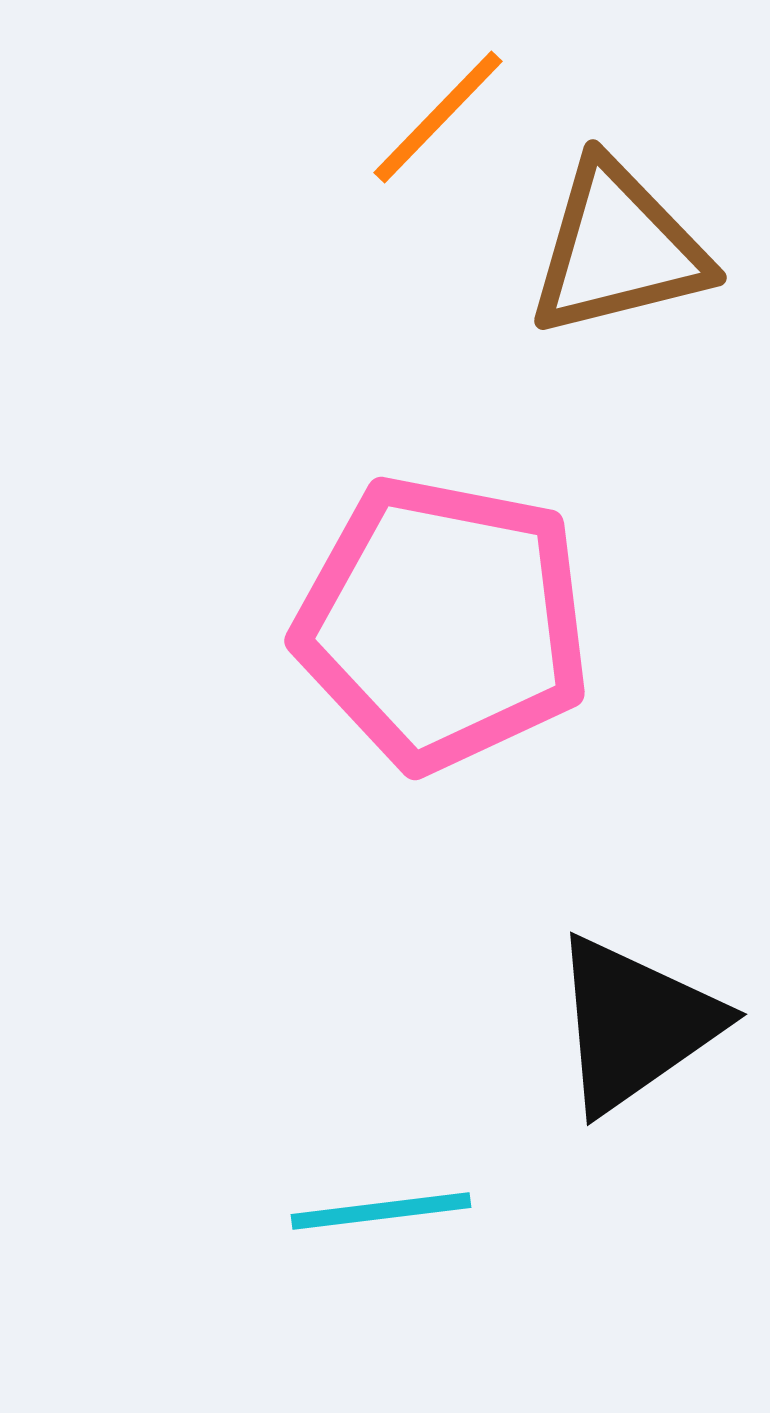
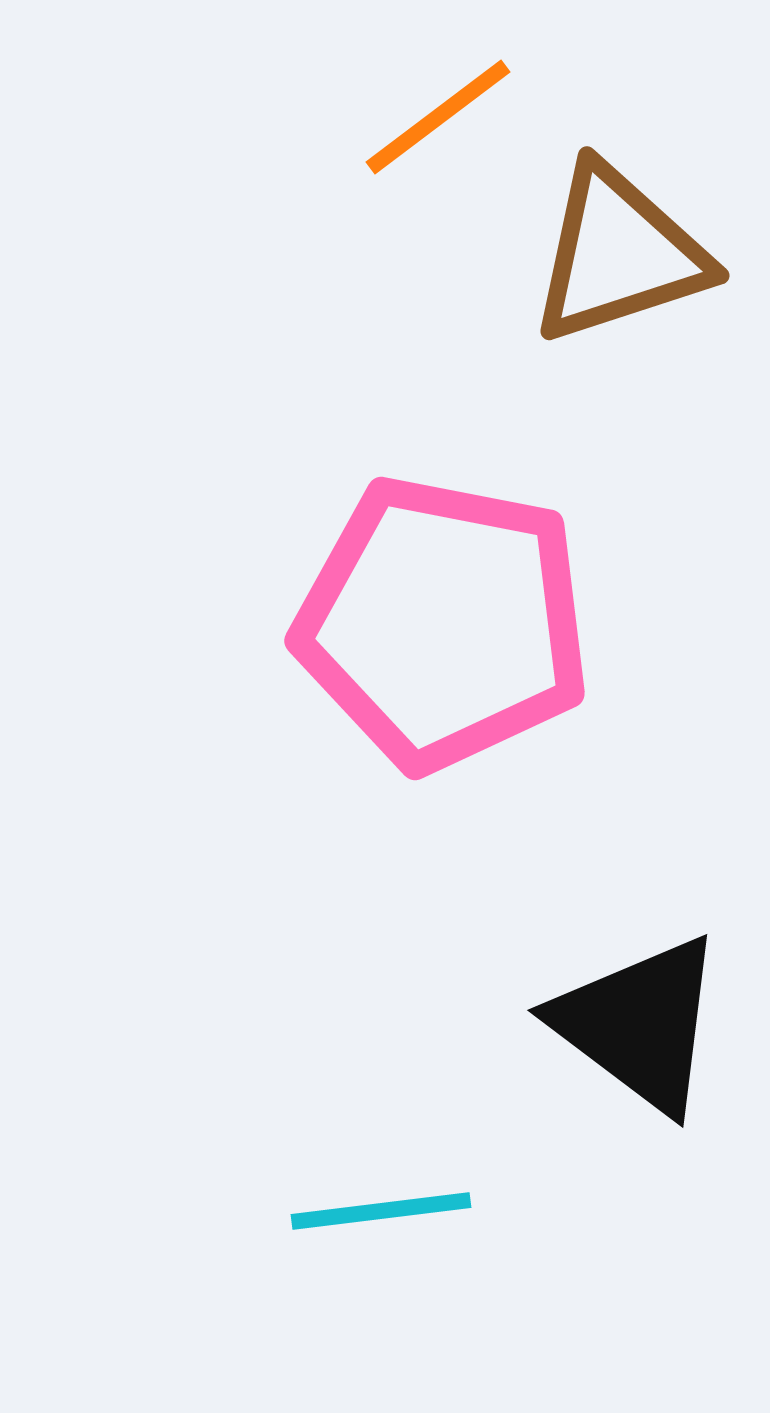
orange line: rotated 9 degrees clockwise
brown triangle: moved 1 px right, 5 px down; rotated 4 degrees counterclockwise
black triangle: moved 4 px right; rotated 48 degrees counterclockwise
